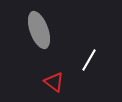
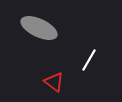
gray ellipse: moved 2 px up; rotated 45 degrees counterclockwise
